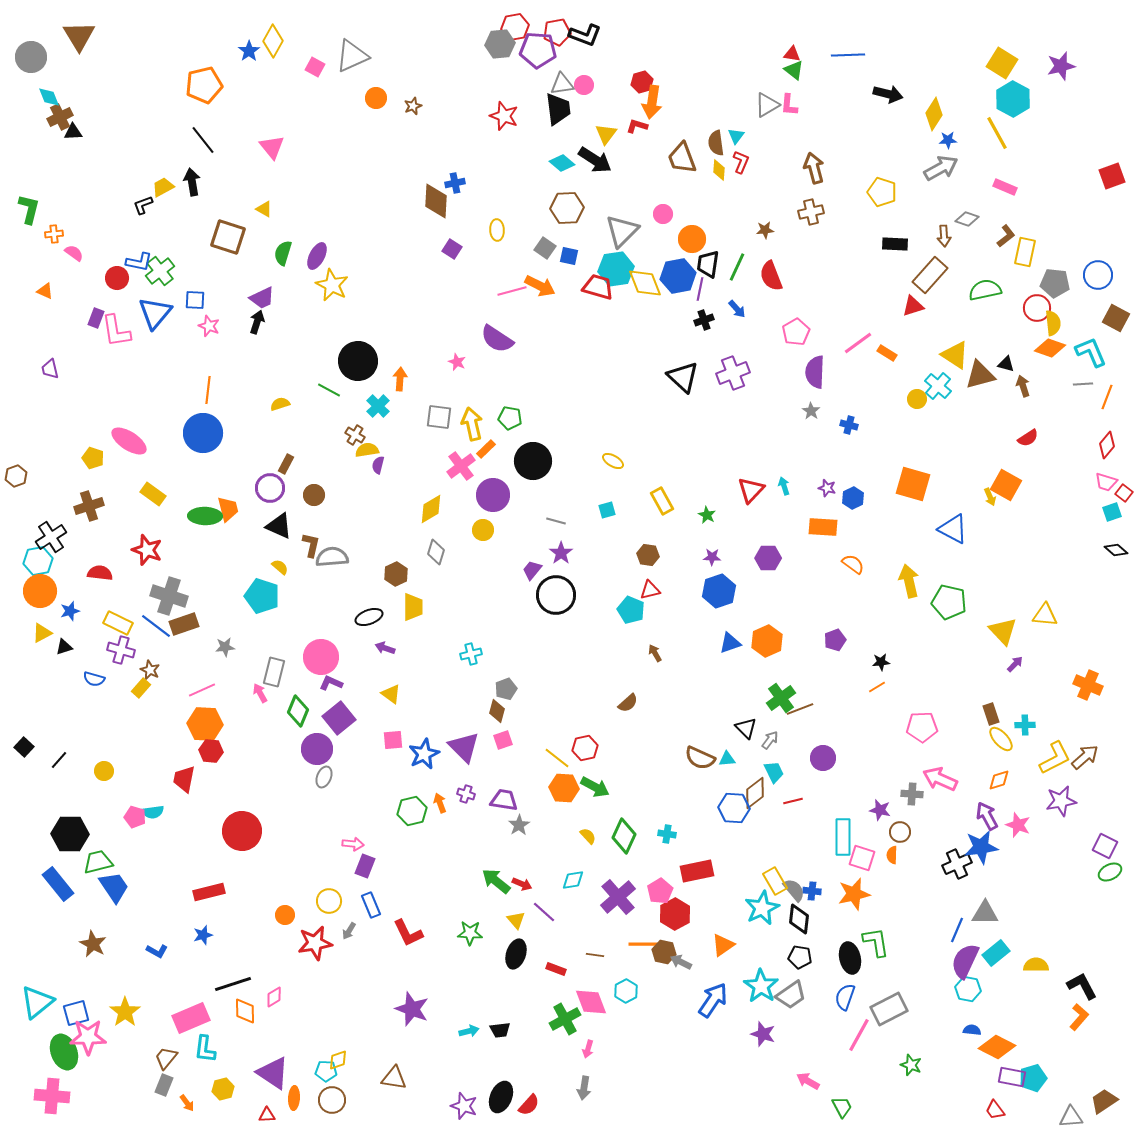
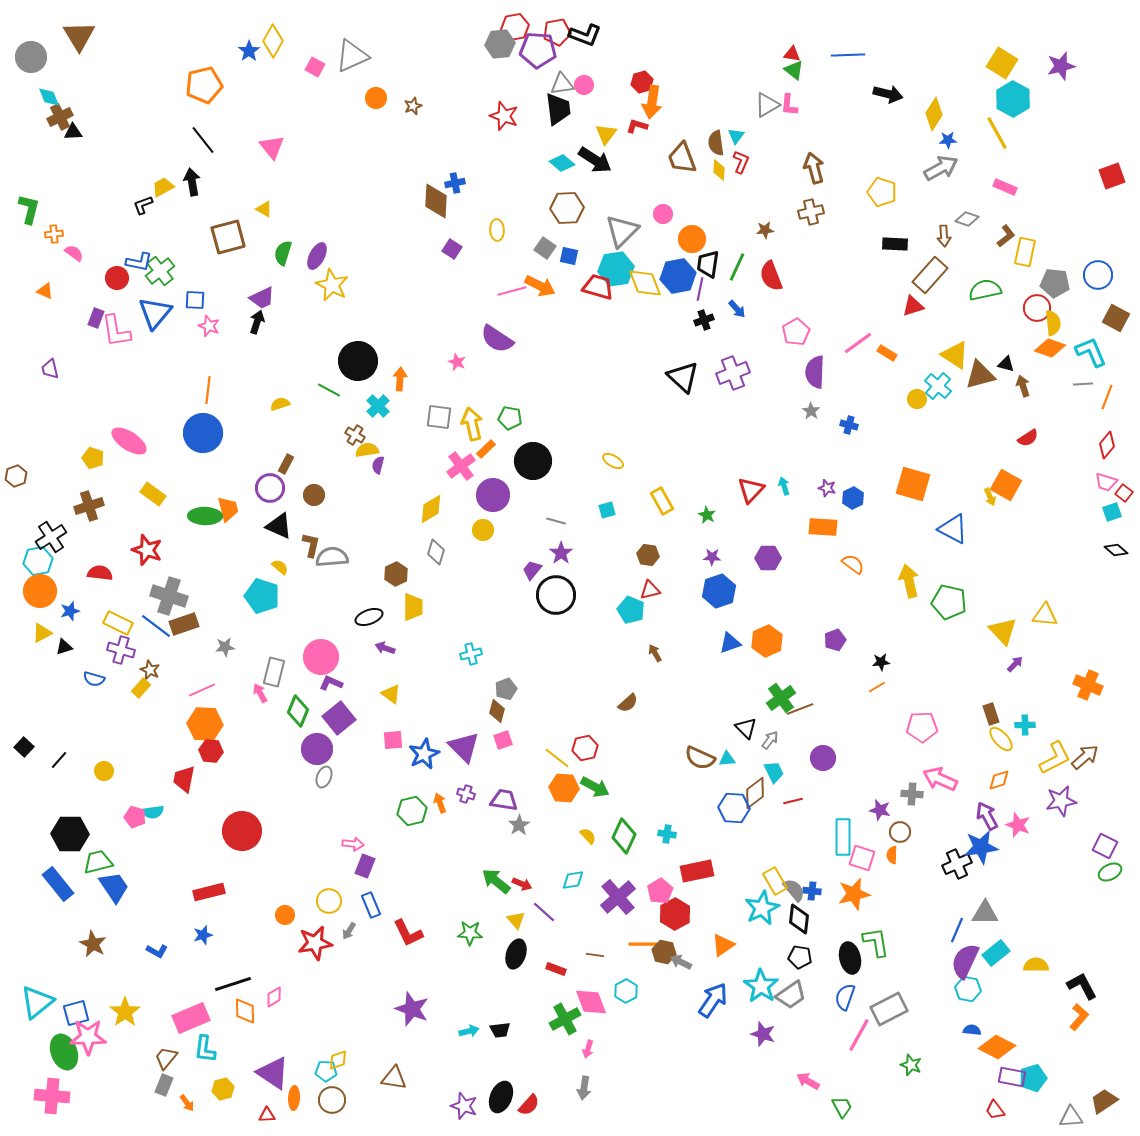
brown square at (228, 237): rotated 33 degrees counterclockwise
